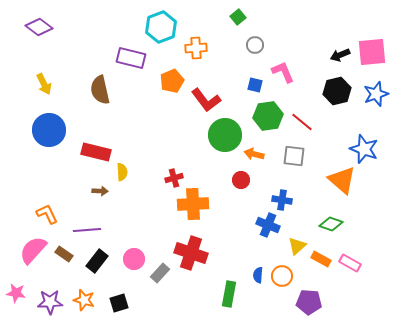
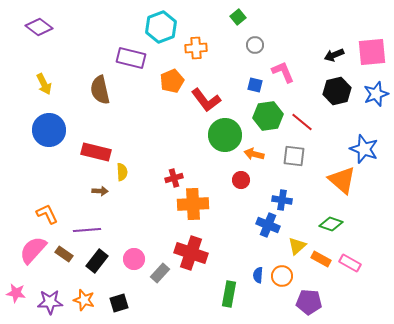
black arrow at (340, 55): moved 6 px left
